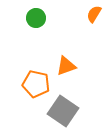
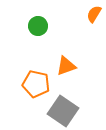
green circle: moved 2 px right, 8 px down
